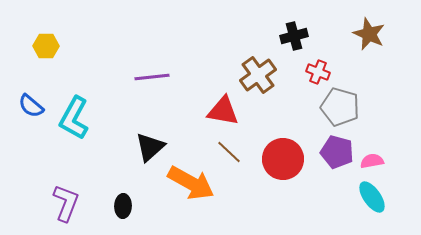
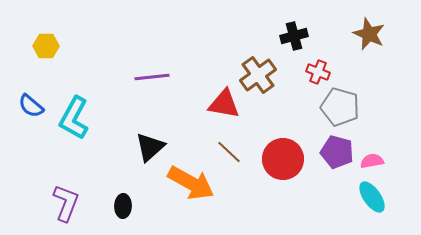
red triangle: moved 1 px right, 7 px up
